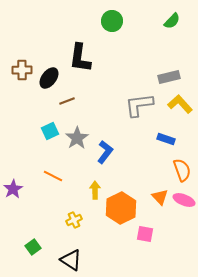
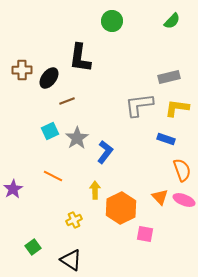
yellow L-shape: moved 3 px left, 4 px down; rotated 40 degrees counterclockwise
